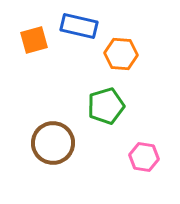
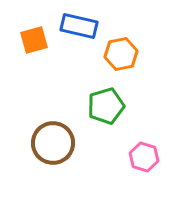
orange hexagon: rotated 16 degrees counterclockwise
pink hexagon: rotated 8 degrees clockwise
